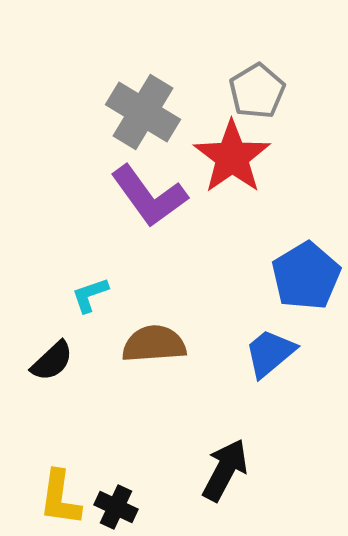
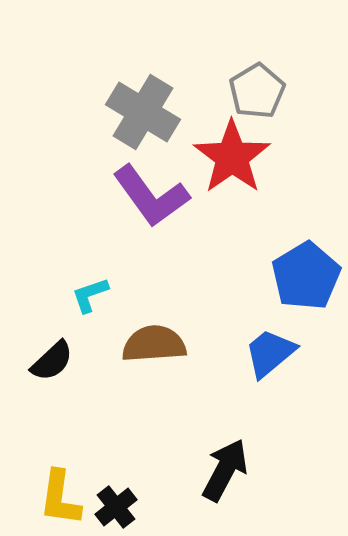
purple L-shape: moved 2 px right
black cross: rotated 27 degrees clockwise
